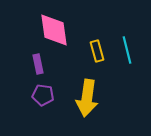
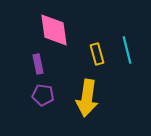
yellow rectangle: moved 3 px down
